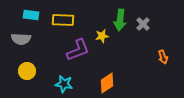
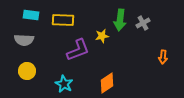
gray cross: moved 1 px up; rotated 16 degrees clockwise
gray semicircle: moved 3 px right, 1 px down
orange arrow: rotated 24 degrees clockwise
cyan star: rotated 18 degrees clockwise
